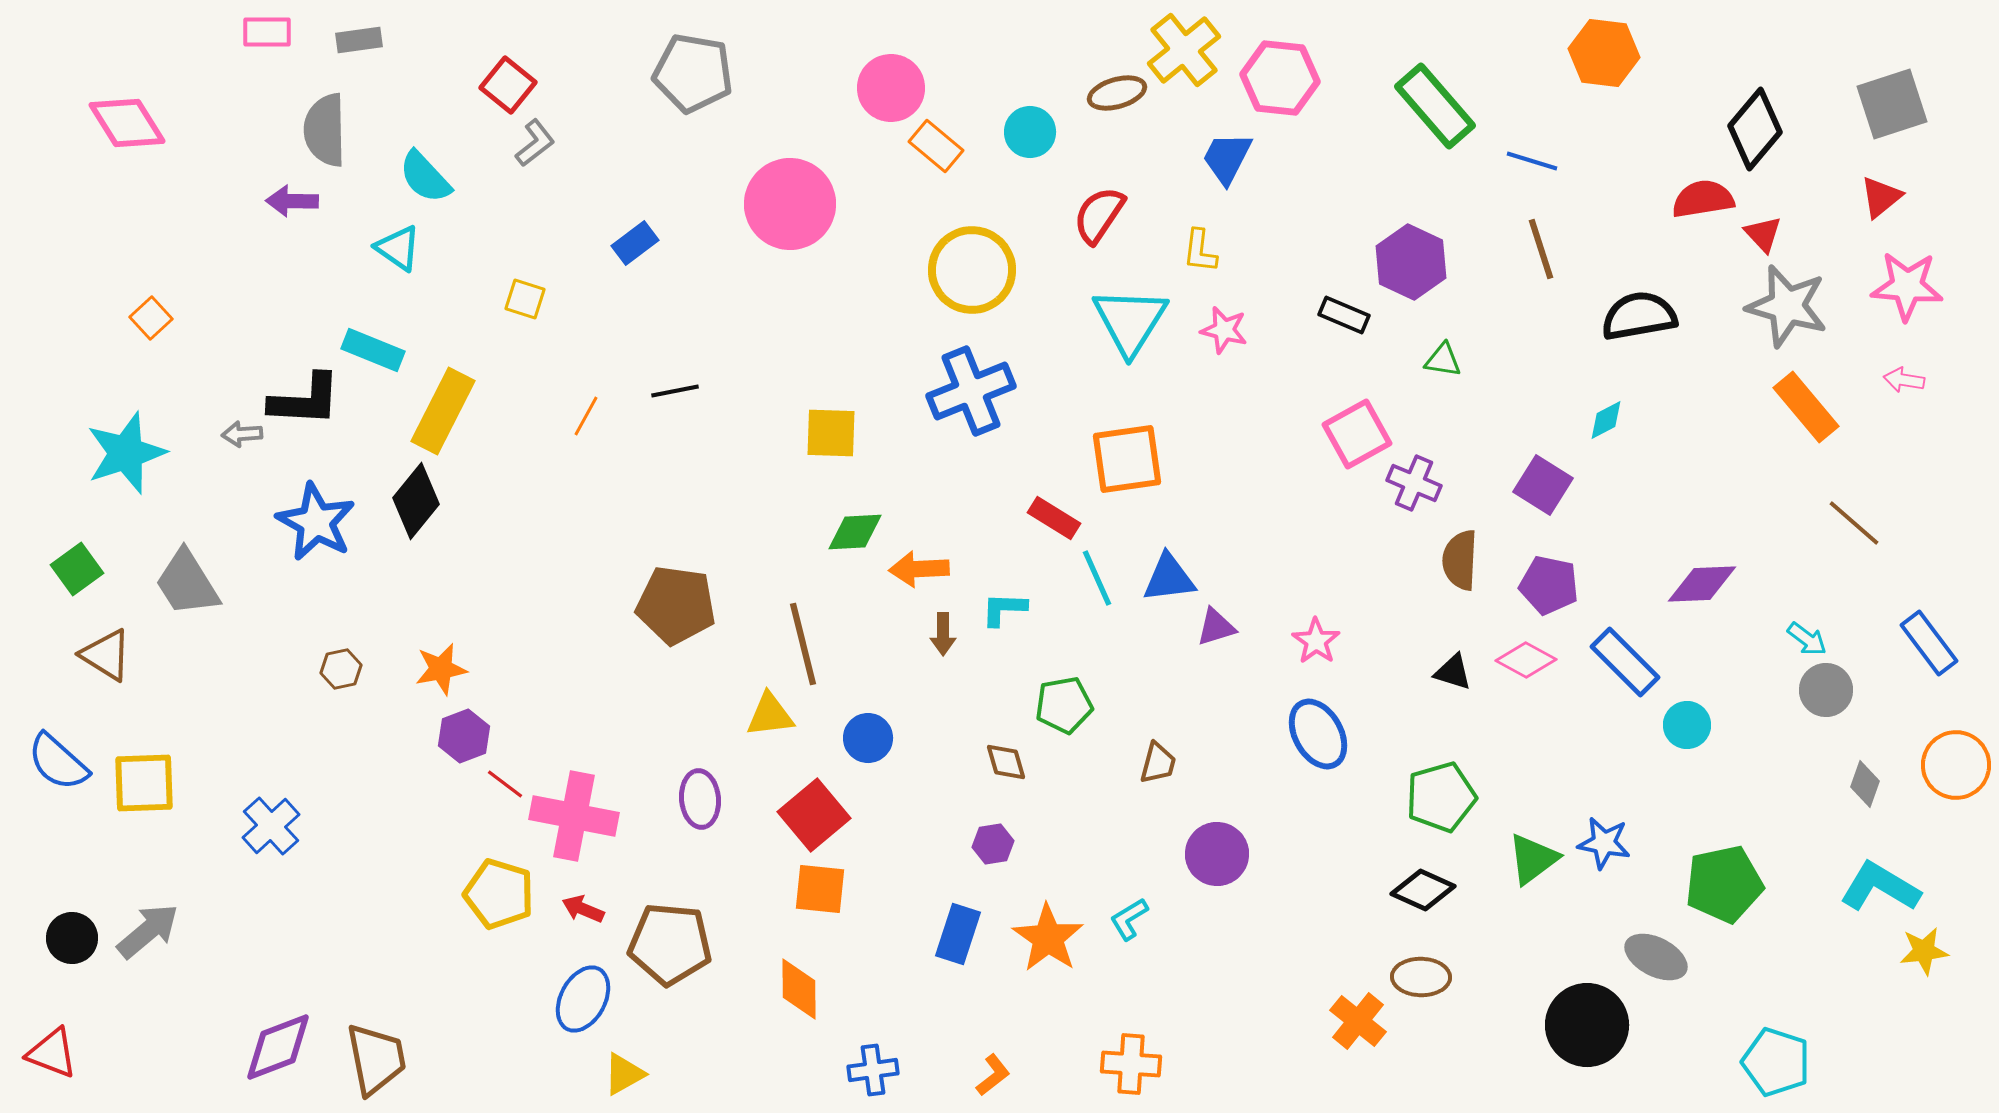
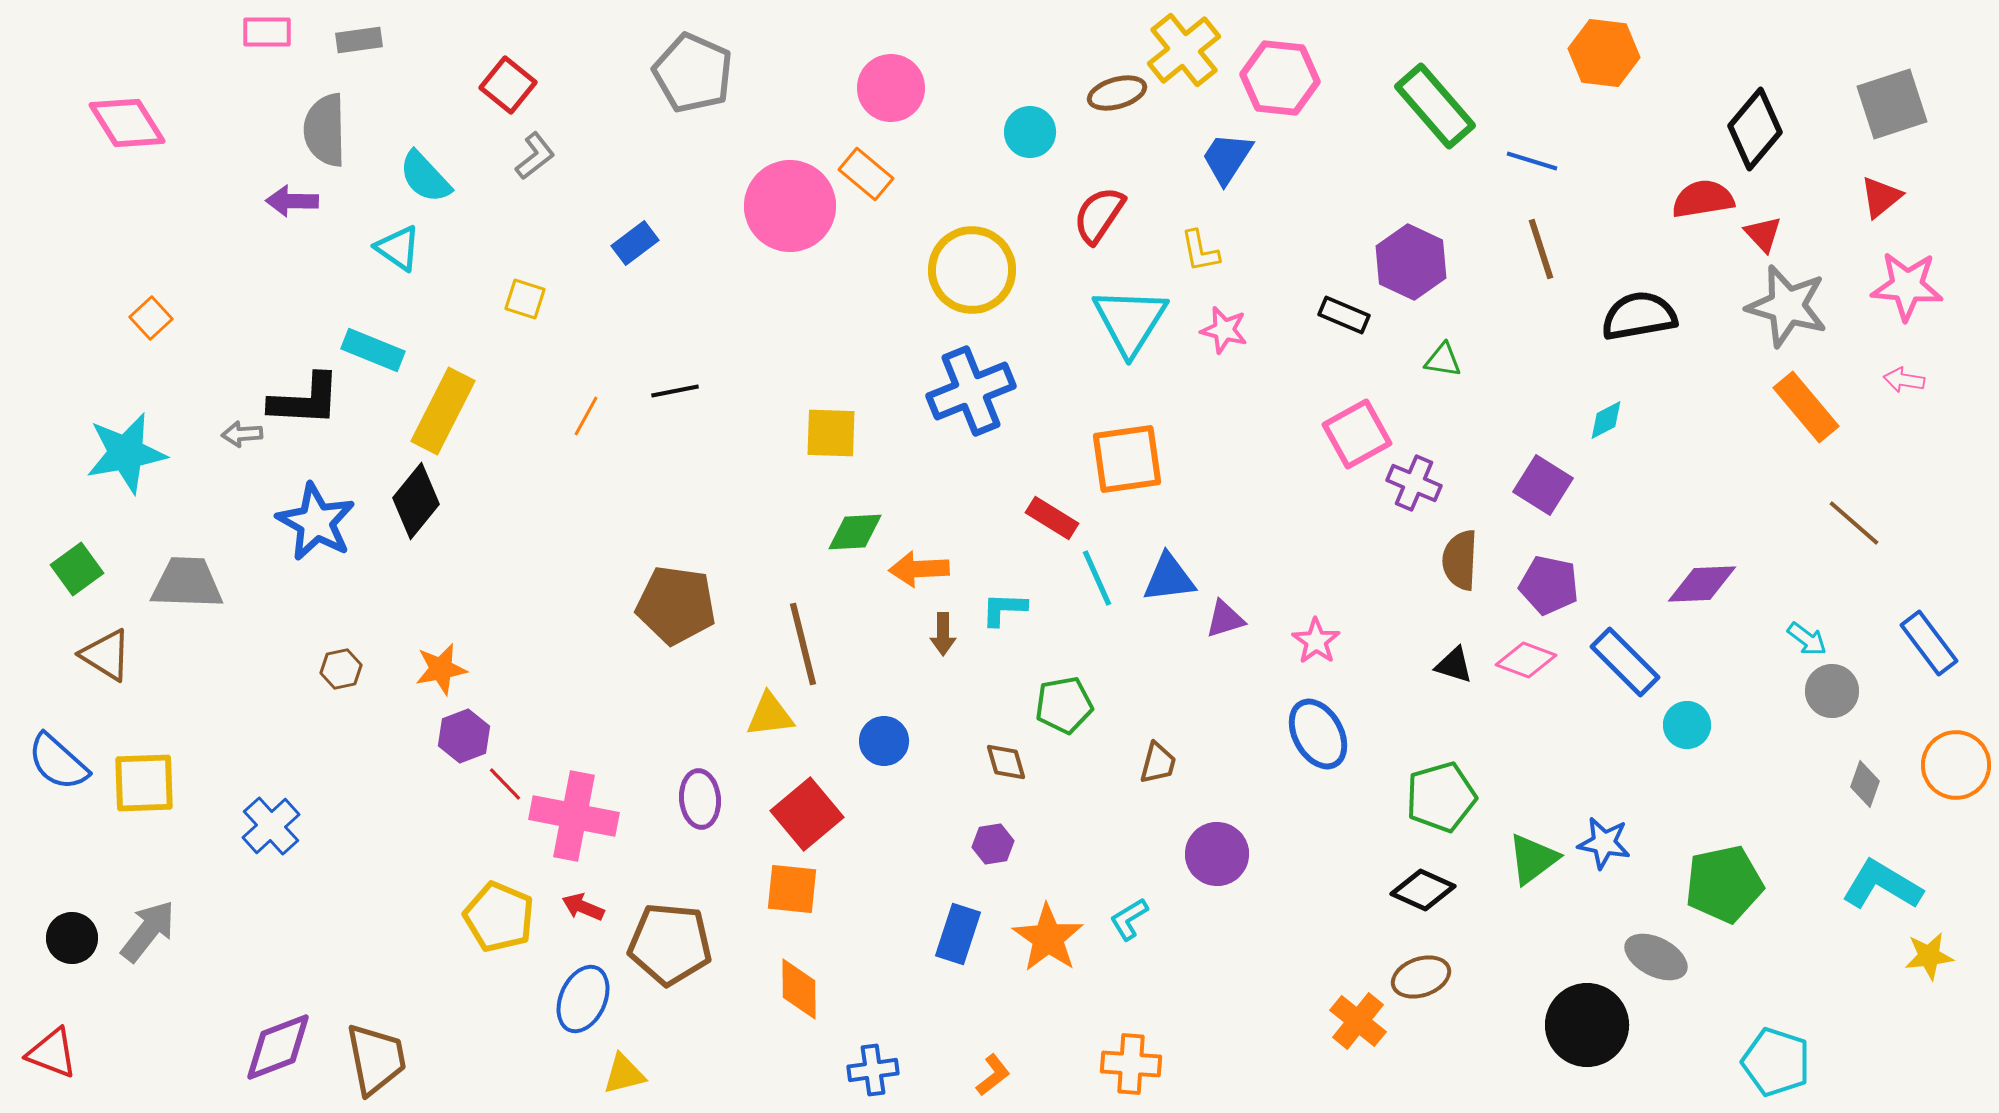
gray pentagon at (693, 73): rotated 14 degrees clockwise
gray L-shape at (535, 143): moved 13 px down
orange rectangle at (936, 146): moved 70 px left, 28 px down
blue trapezoid at (1227, 158): rotated 6 degrees clockwise
pink circle at (790, 204): moved 2 px down
yellow L-shape at (1200, 251): rotated 18 degrees counterclockwise
cyan star at (126, 453): rotated 8 degrees clockwise
red rectangle at (1054, 518): moved 2 px left
gray trapezoid at (187, 583): rotated 124 degrees clockwise
purple triangle at (1216, 627): moved 9 px right, 8 px up
pink diamond at (1526, 660): rotated 8 degrees counterclockwise
black triangle at (1453, 672): moved 1 px right, 7 px up
gray circle at (1826, 690): moved 6 px right, 1 px down
blue circle at (868, 738): moved 16 px right, 3 px down
red line at (505, 784): rotated 9 degrees clockwise
red square at (814, 815): moved 7 px left, 1 px up
cyan L-shape at (1880, 887): moved 2 px right, 2 px up
orange square at (820, 889): moved 28 px left
yellow pentagon at (499, 894): moved 23 px down; rotated 6 degrees clockwise
red arrow at (583, 909): moved 2 px up
gray arrow at (148, 931): rotated 12 degrees counterclockwise
yellow star at (1924, 951): moved 5 px right, 5 px down
brown ellipse at (1421, 977): rotated 20 degrees counterclockwise
blue ellipse at (583, 999): rotated 4 degrees counterclockwise
yellow triangle at (624, 1074): rotated 15 degrees clockwise
